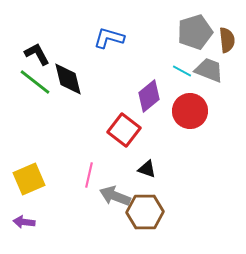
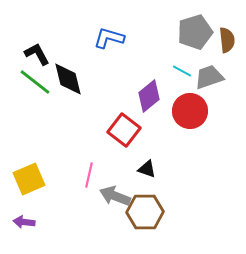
gray trapezoid: moved 7 px down; rotated 40 degrees counterclockwise
